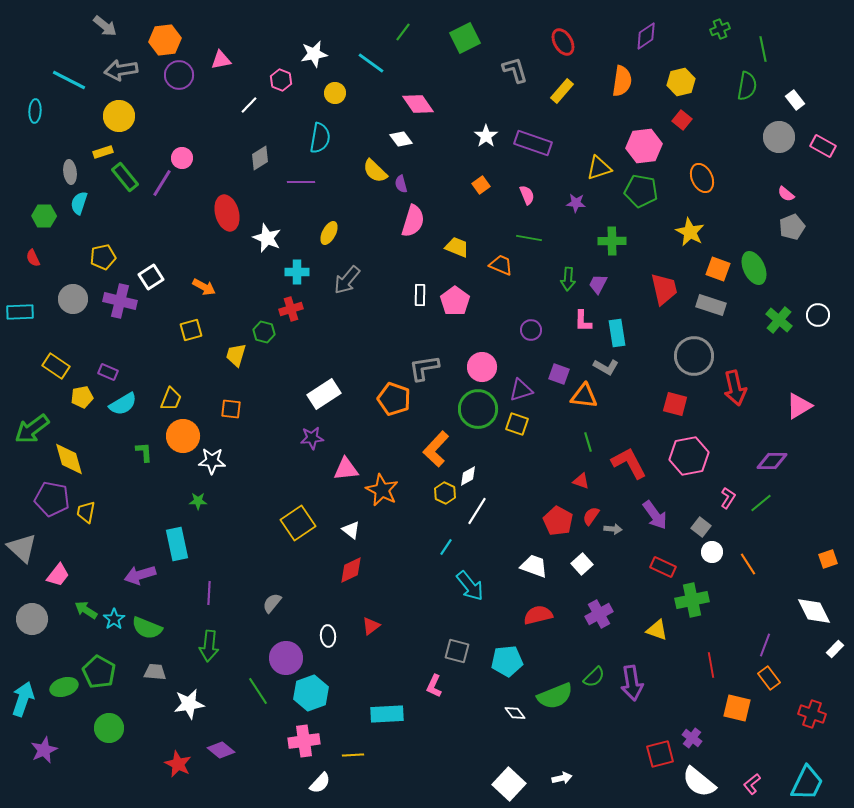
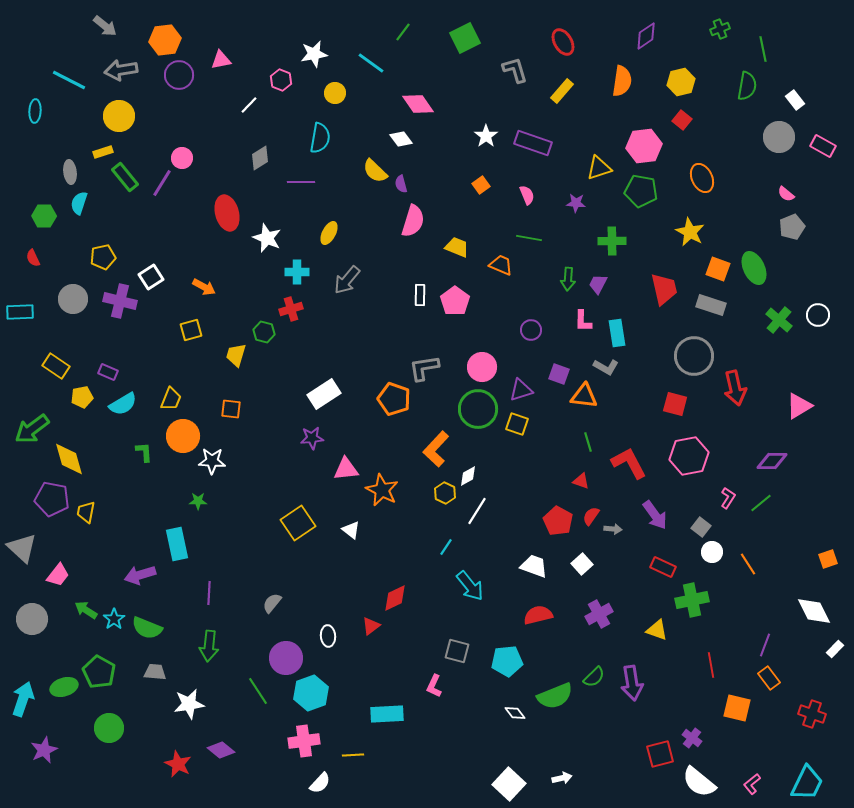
red diamond at (351, 570): moved 44 px right, 28 px down
